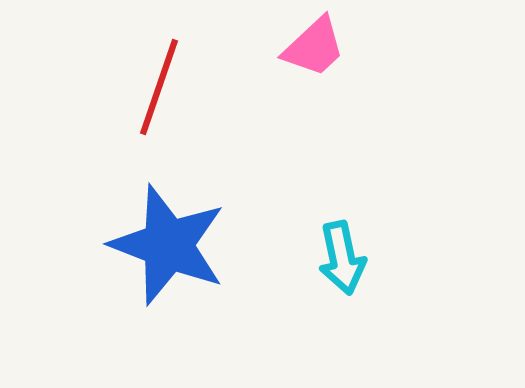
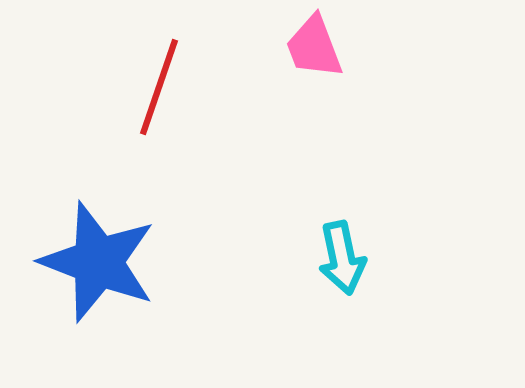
pink trapezoid: rotated 112 degrees clockwise
blue star: moved 70 px left, 17 px down
